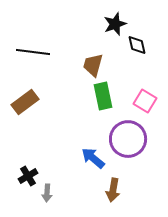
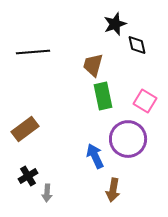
black line: rotated 12 degrees counterclockwise
brown rectangle: moved 27 px down
blue arrow: moved 2 px right, 2 px up; rotated 25 degrees clockwise
